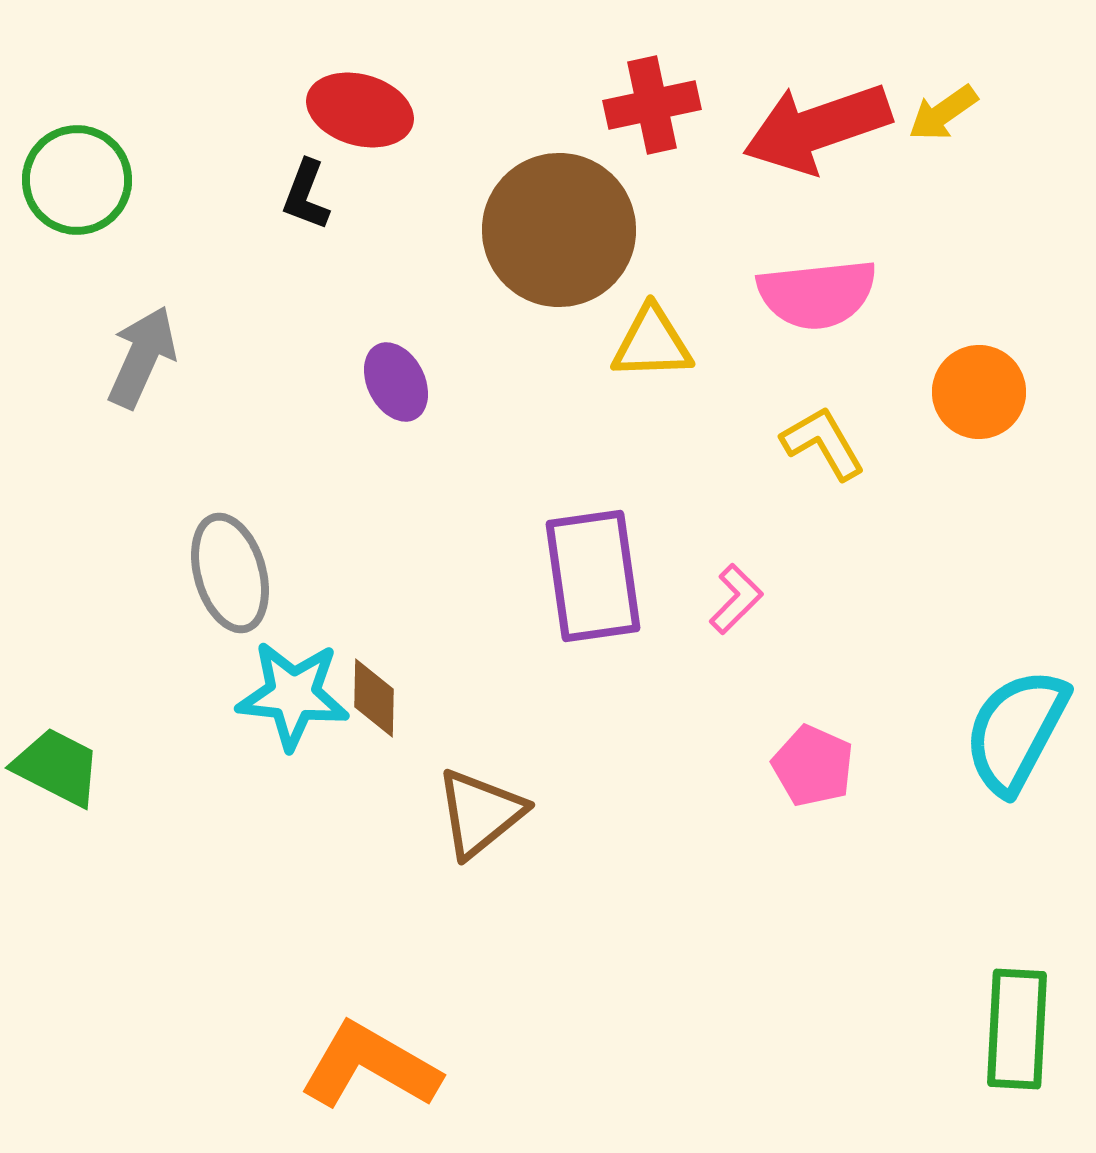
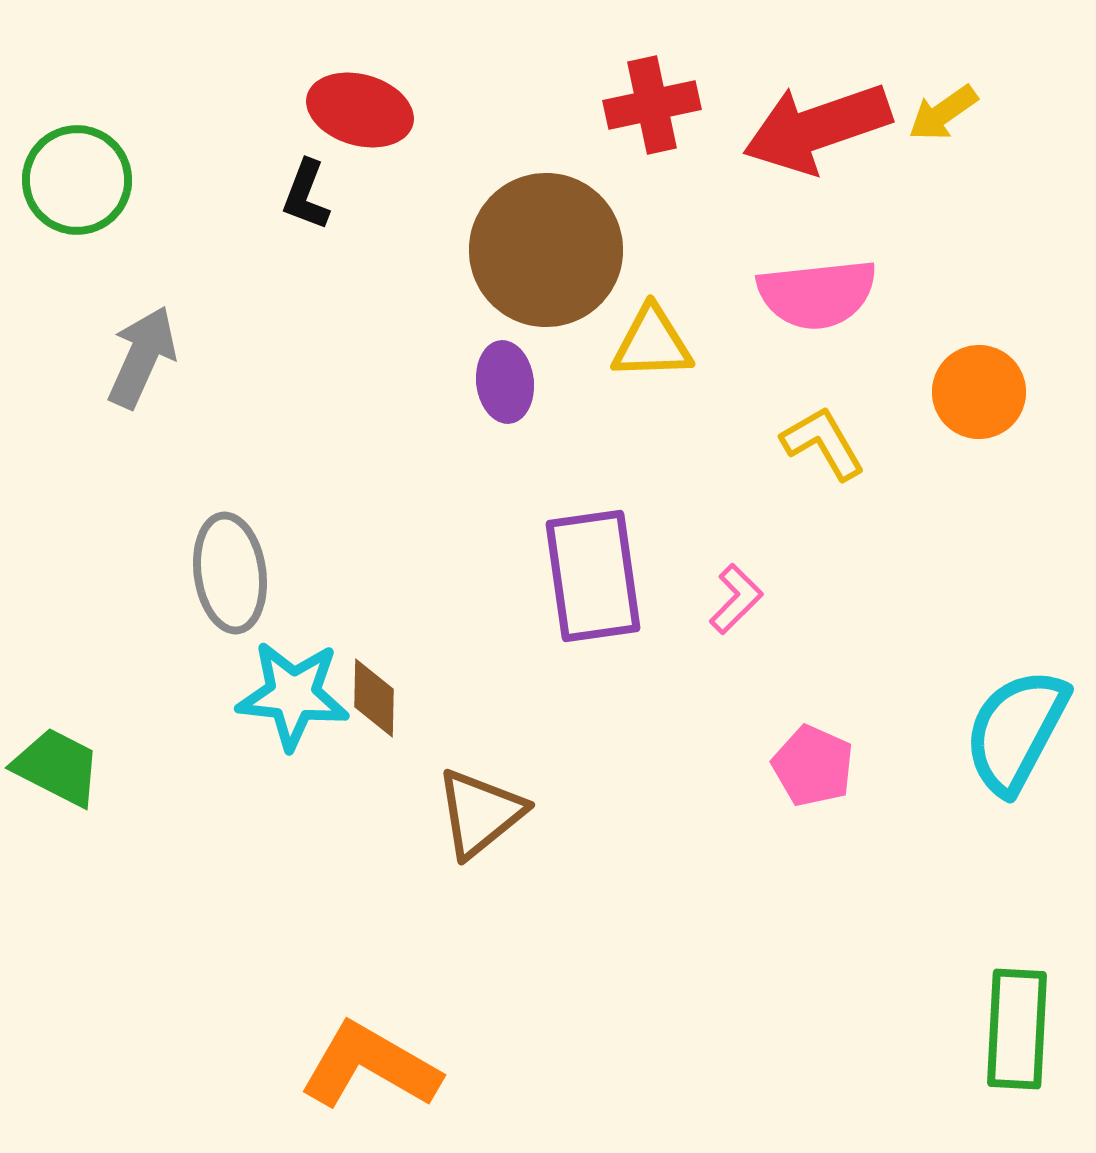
brown circle: moved 13 px left, 20 px down
purple ellipse: moved 109 px right; rotated 20 degrees clockwise
gray ellipse: rotated 8 degrees clockwise
